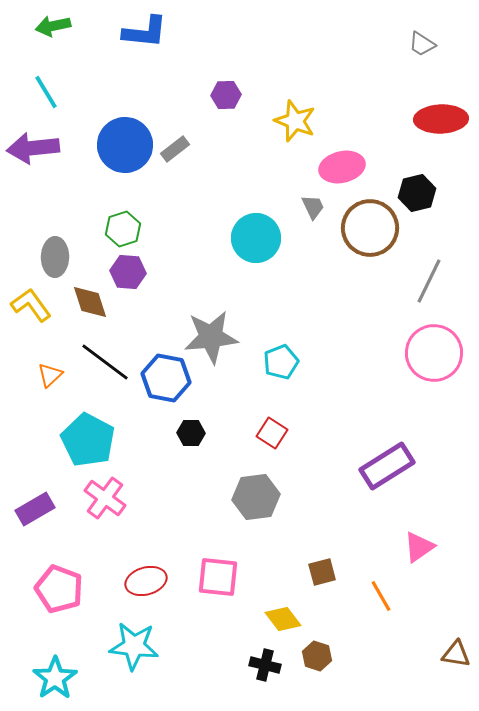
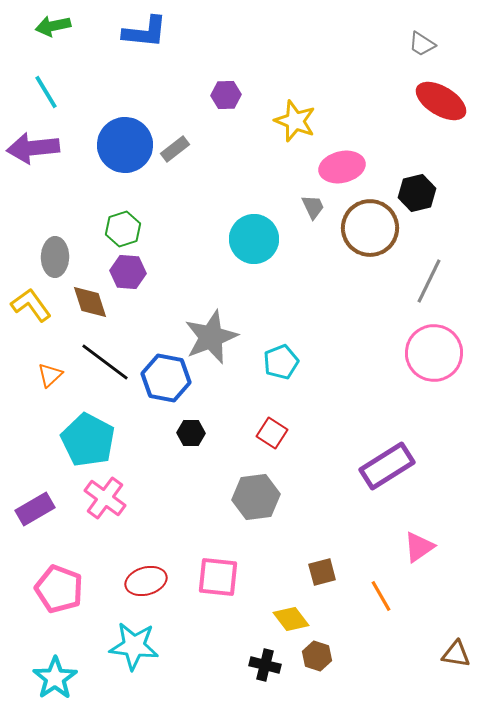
red ellipse at (441, 119): moved 18 px up; rotated 33 degrees clockwise
cyan circle at (256, 238): moved 2 px left, 1 px down
gray star at (211, 337): rotated 16 degrees counterclockwise
yellow diamond at (283, 619): moved 8 px right
